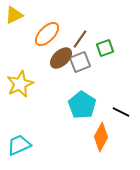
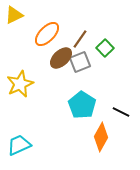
green square: rotated 24 degrees counterclockwise
